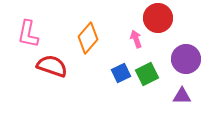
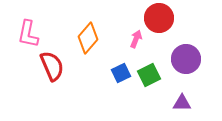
red circle: moved 1 px right
pink arrow: rotated 42 degrees clockwise
red semicircle: rotated 48 degrees clockwise
green square: moved 2 px right, 1 px down
purple triangle: moved 7 px down
